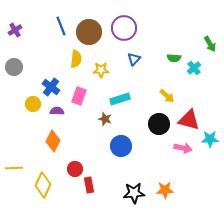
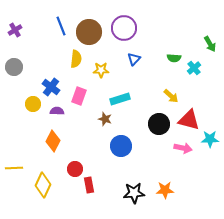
yellow arrow: moved 4 px right
